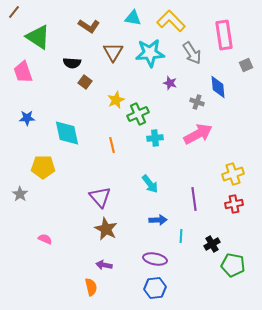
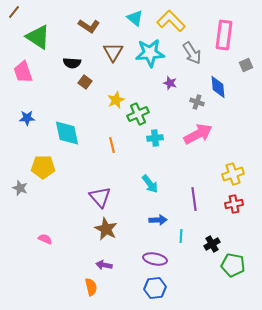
cyan triangle: moved 2 px right; rotated 30 degrees clockwise
pink rectangle: rotated 16 degrees clockwise
gray star: moved 6 px up; rotated 14 degrees counterclockwise
